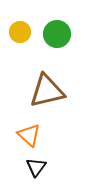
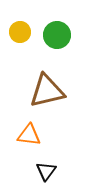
green circle: moved 1 px down
orange triangle: rotated 35 degrees counterclockwise
black triangle: moved 10 px right, 4 px down
